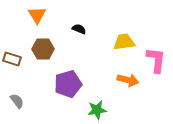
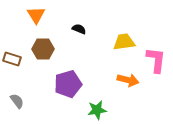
orange triangle: moved 1 px left
